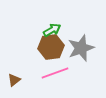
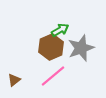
green arrow: moved 8 px right
brown hexagon: rotated 15 degrees counterclockwise
pink line: moved 2 px left, 3 px down; rotated 20 degrees counterclockwise
